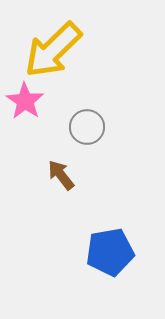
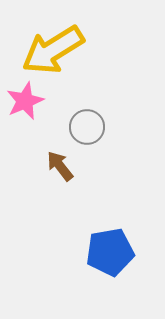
yellow arrow: rotated 12 degrees clockwise
pink star: rotated 15 degrees clockwise
brown arrow: moved 1 px left, 9 px up
